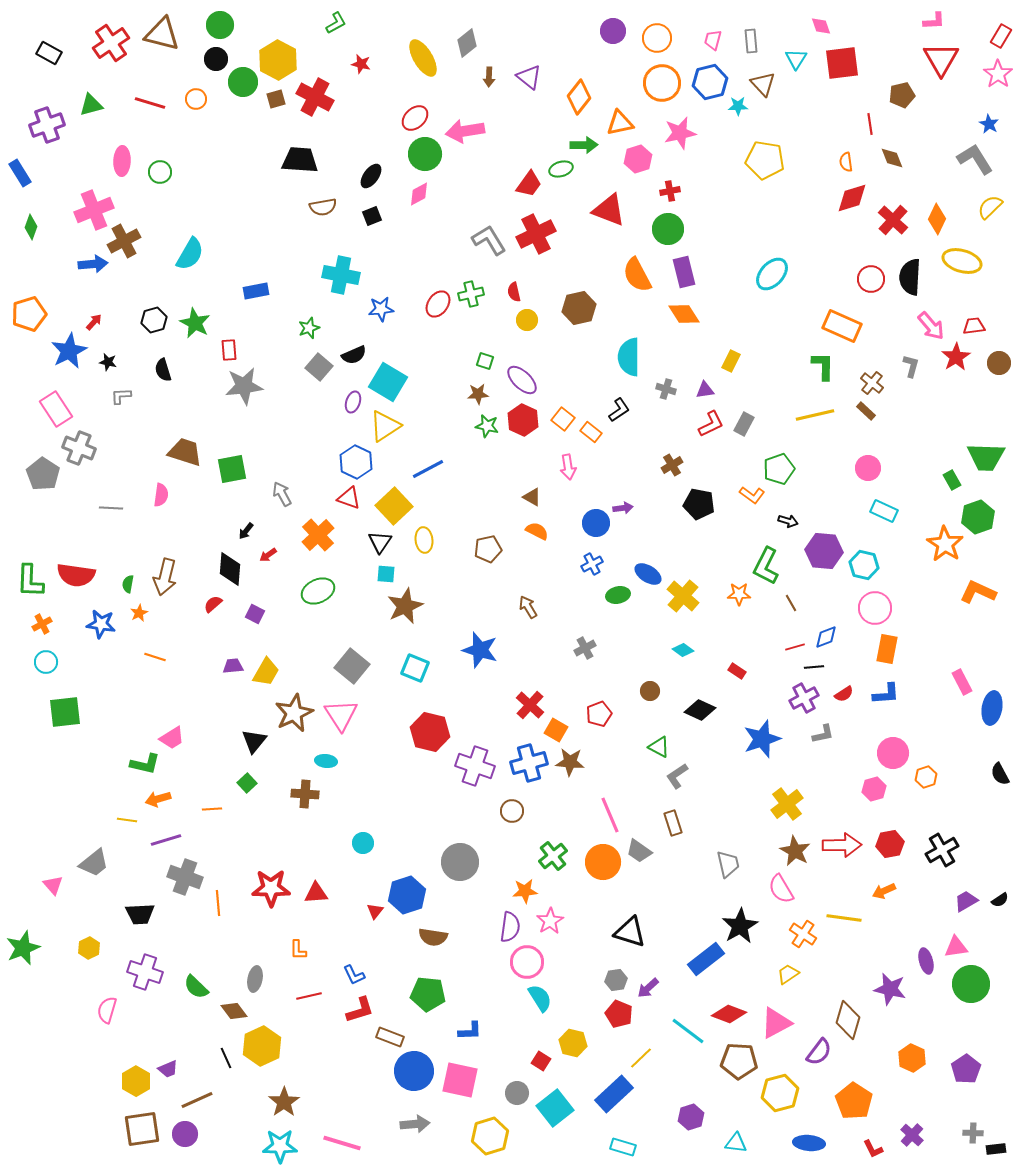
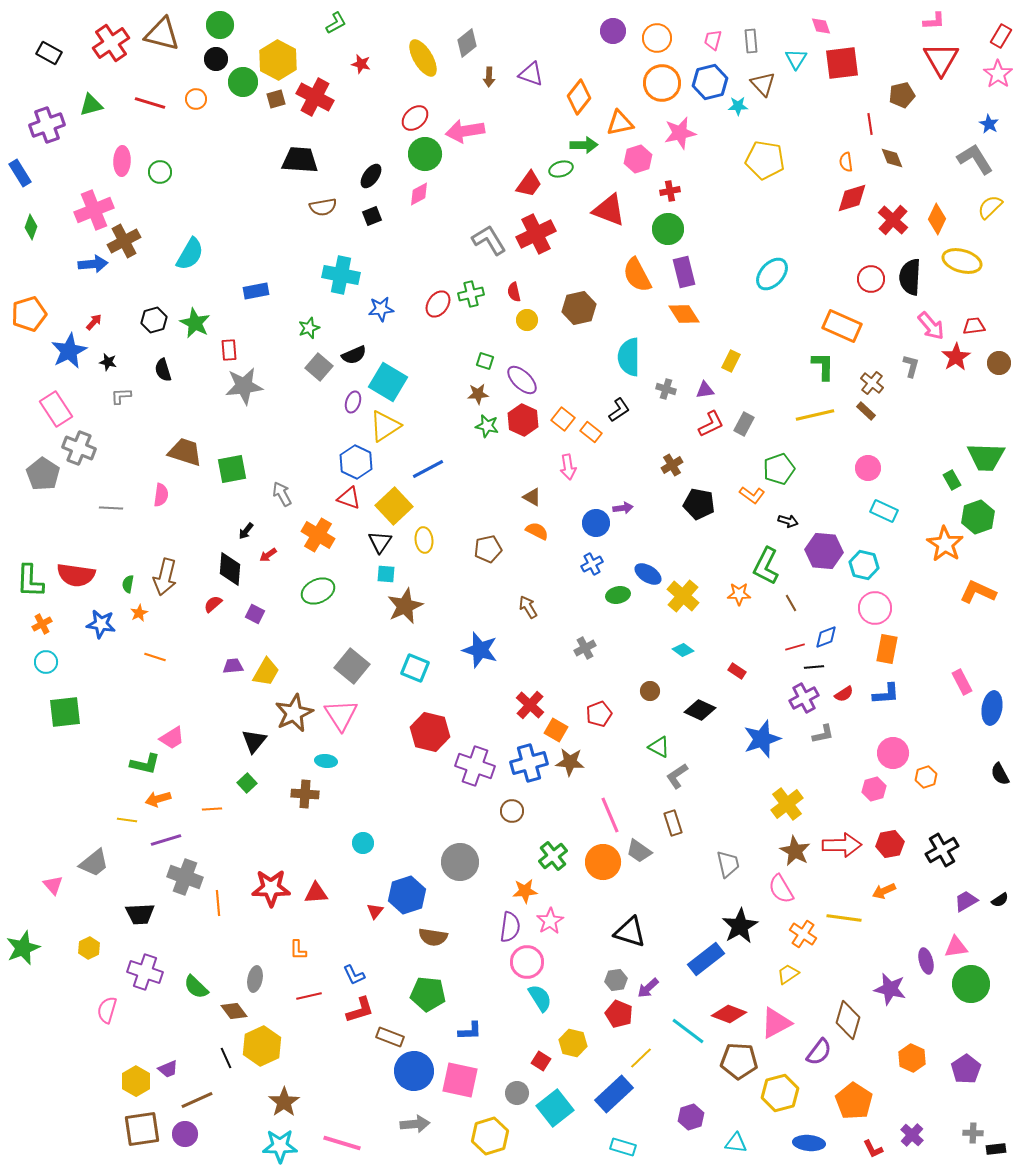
purple triangle at (529, 77): moved 2 px right, 3 px up; rotated 20 degrees counterclockwise
orange cross at (318, 535): rotated 16 degrees counterclockwise
